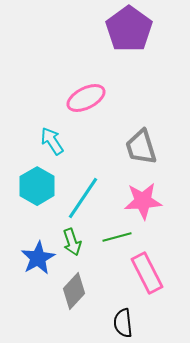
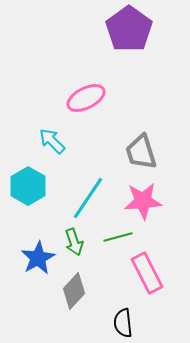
cyan arrow: rotated 12 degrees counterclockwise
gray trapezoid: moved 5 px down
cyan hexagon: moved 9 px left
cyan line: moved 5 px right
green line: moved 1 px right
green arrow: moved 2 px right
